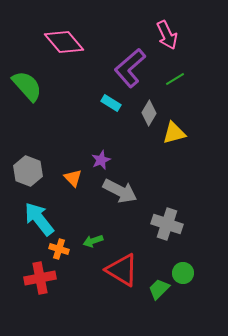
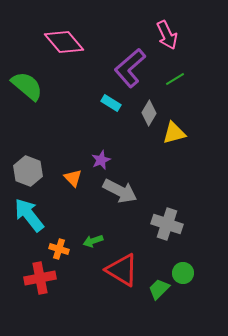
green semicircle: rotated 8 degrees counterclockwise
cyan arrow: moved 10 px left, 4 px up
